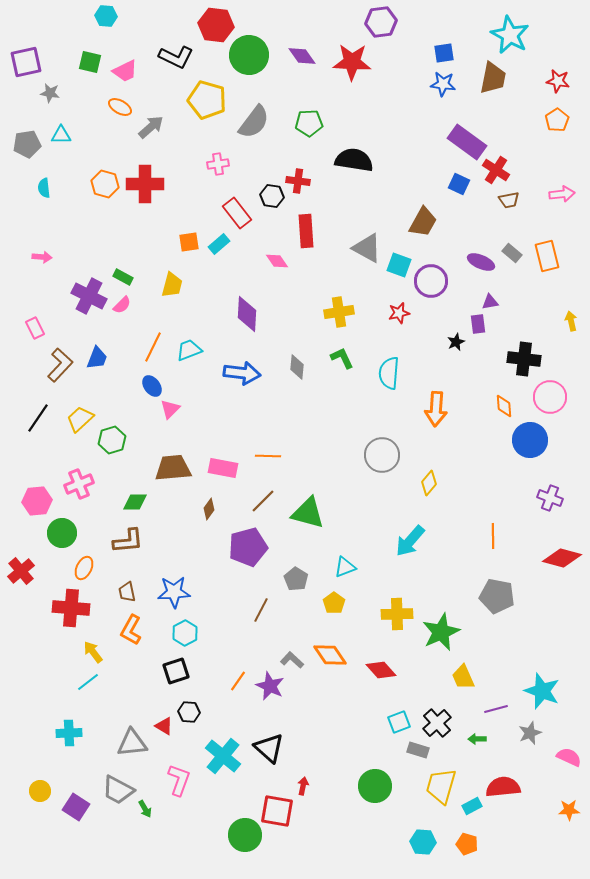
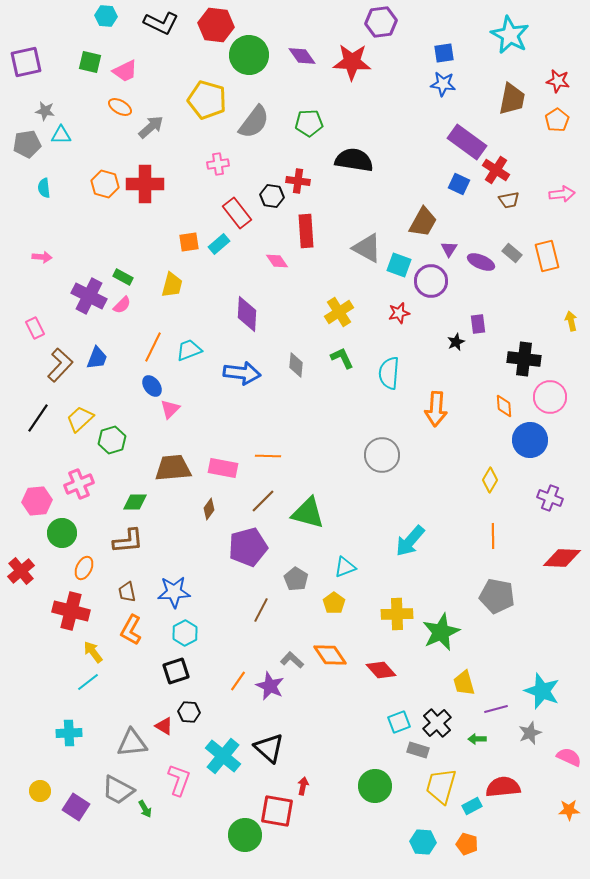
black L-shape at (176, 57): moved 15 px left, 34 px up
brown trapezoid at (493, 78): moved 19 px right, 21 px down
gray star at (50, 93): moved 5 px left, 18 px down
purple triangle at (490, 302): moved 41 px left, 53 px up; rotated 48 degrees counterclockwise
yellow cross at (339, 312): rotated 24 degrees counterclockwise
gray diamond at (297, 367): moved 1 px left, 2 px up
yellow diamond at (429, 483): moved 61 px right, 3 px up; rotated 10 degrees counterclockwise
red diamond at (562, 558): rotated 12 degrees counterclockwise
red cross at (71, 608): moved 3 px down; rotated 9 degrees clockwise
yellow trapezoid at (463, 677): moved 1 px right, 6 px down; rotated 8 degrees clockwise
